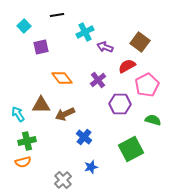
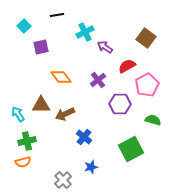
brown square: moved 6 px right, 4 px up
purple arrow: rotated 14 degrees clockwise
orange diamond: moved 1 px left, 1 px up
